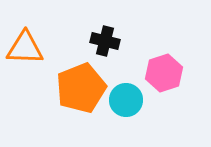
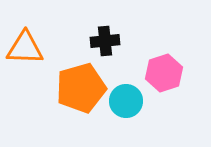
black cross: rotated 20 degrees counterclockwise
orange pentagon: rotated 6 degrees clockwise
cyan circle: moved 1 px down
